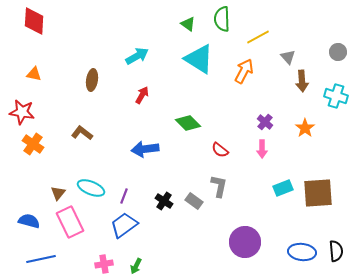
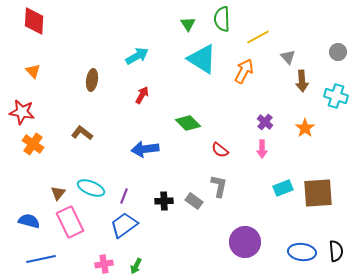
green triangle: rotated 21 degrees clockwise
cyan triangle: moved 3 px right
orange triangle: moved 1 px left, 3 px up; rotated 35 degrees clockwise
black cross: rotated 36 degrees counterclockwise
